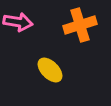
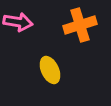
yellow ellipse: rotated 20 degrees clockwise
